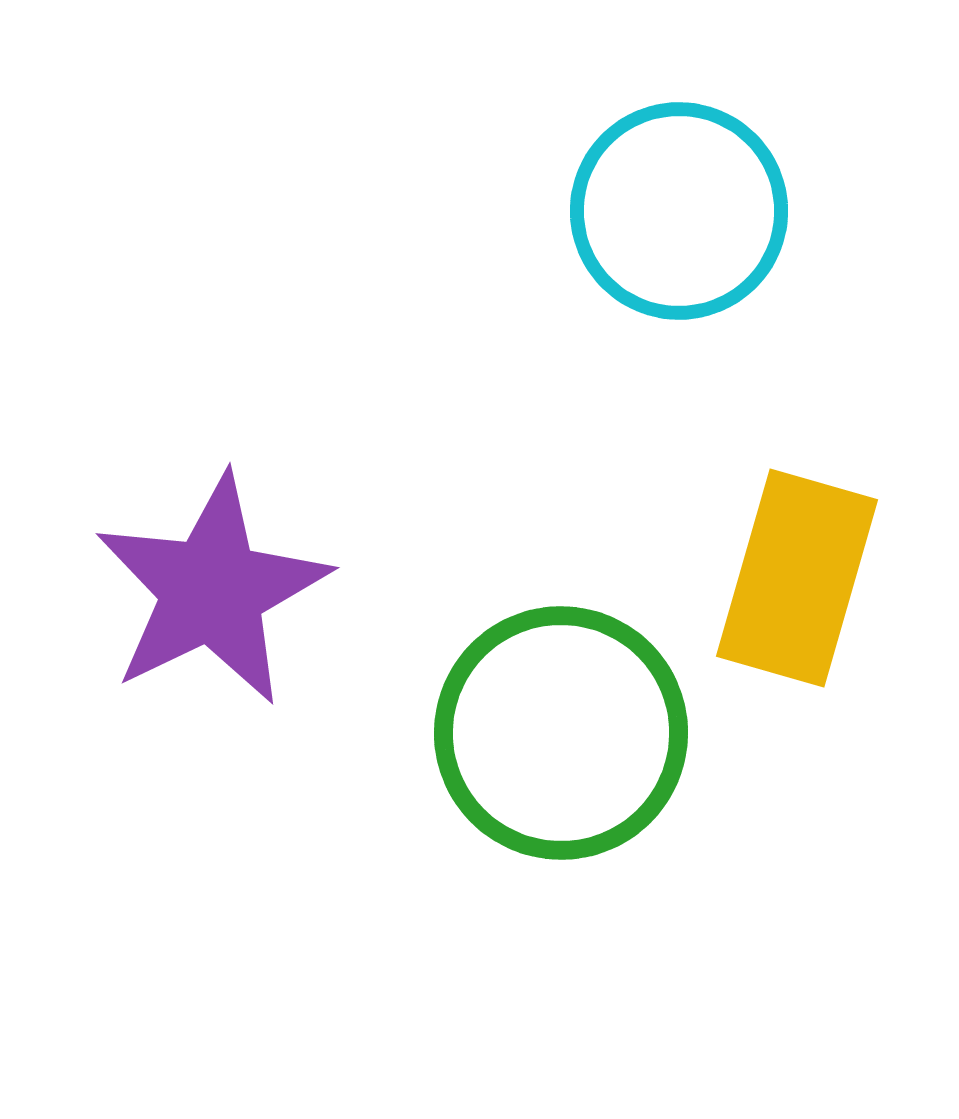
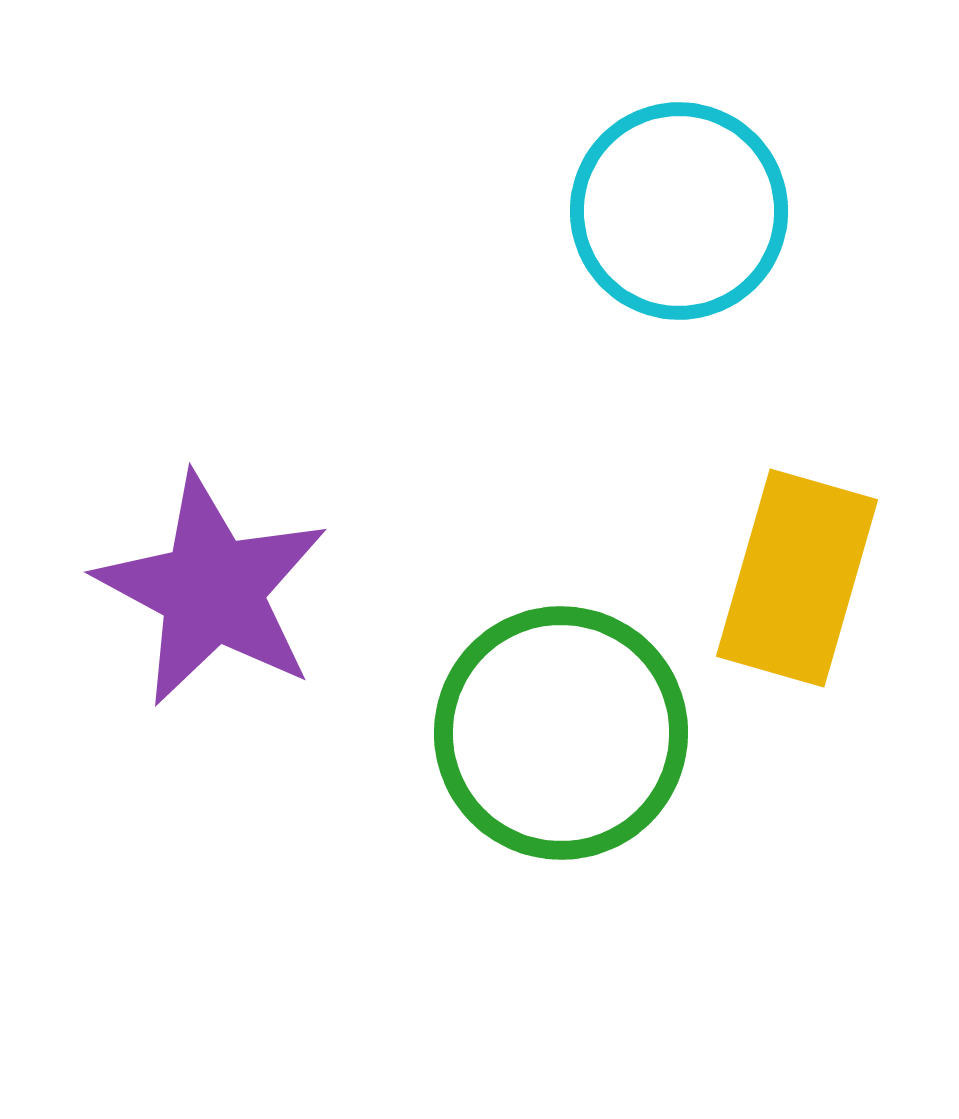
purple star: rotated 18 degrees counterclockwise
